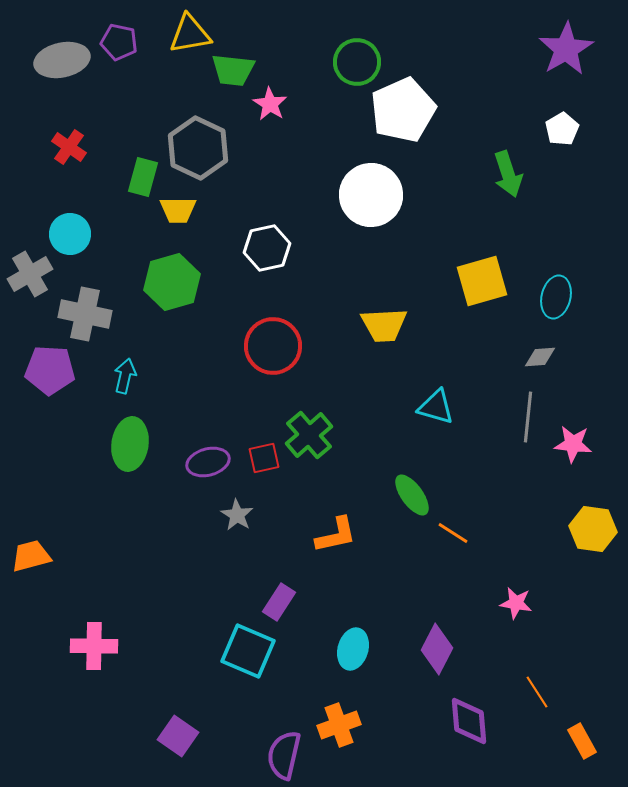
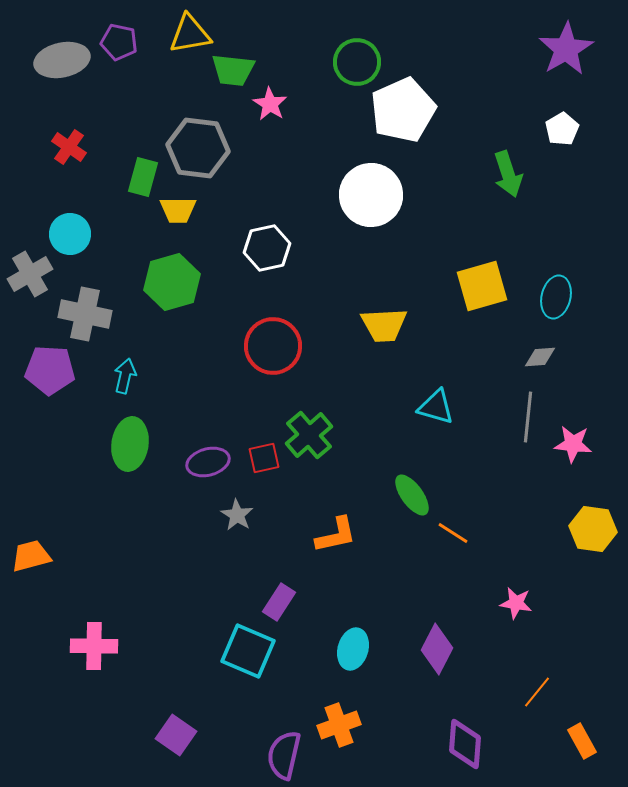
gray hexagon at (198, 148): rotated 18 degrees counterclockwise
yellow square at (482, 281): moved 5 px down
orange line at (537, 692): rotated 72 degrees clockwise
purple diamond at (469, 721): moved 4 px left, 23 px down; rotated 9 degrees clockwise
purple square at (178, 736): moved 2 px left, 1 px up
